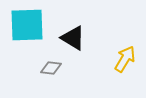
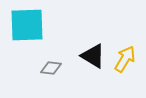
black triangle: moved 20 px right, 18 px down
